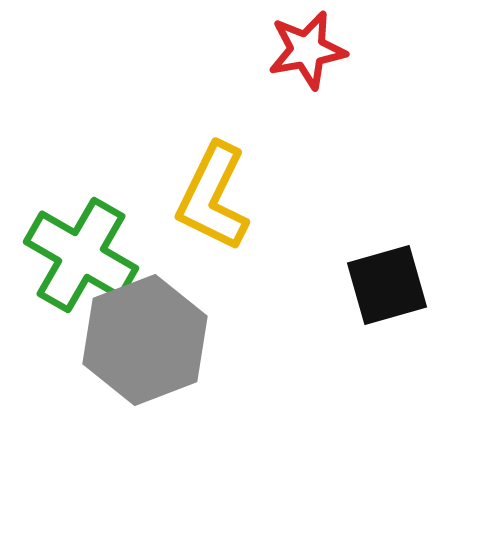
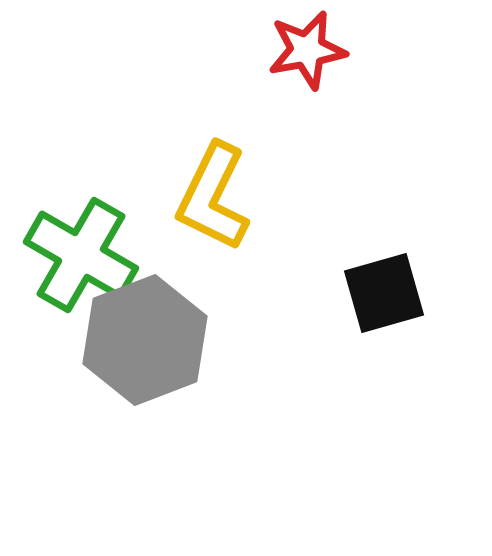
black square: moved 3 px left, 8 px down
